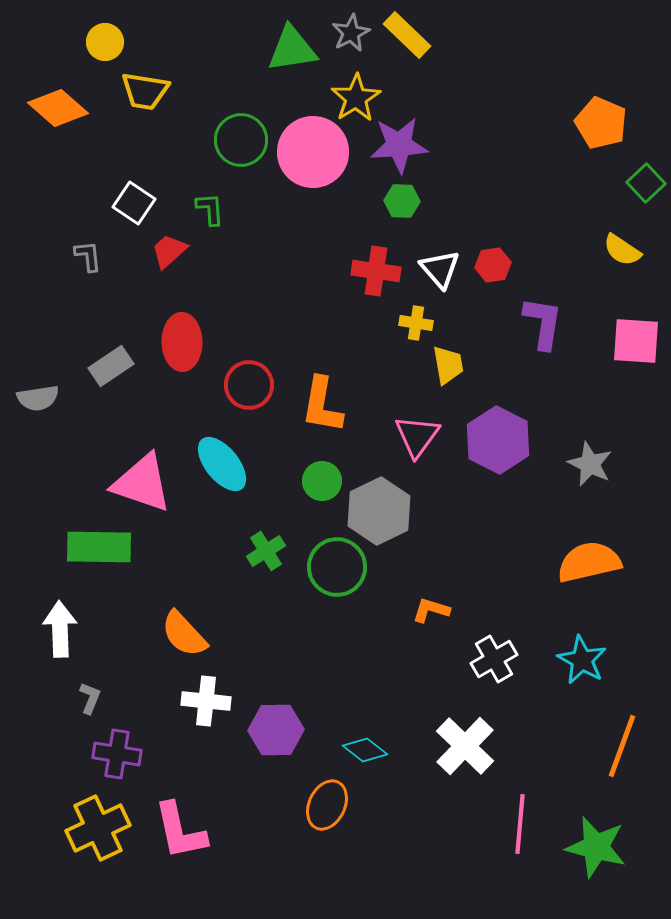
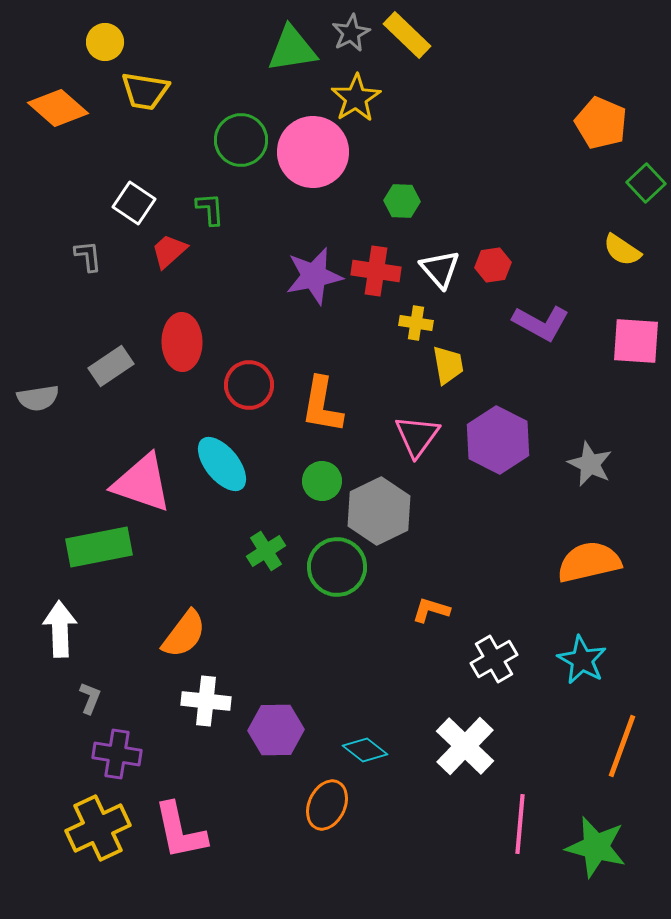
purple star at (399, 145): moved 85 px left, 131 px down; rotated 8 degrees counterclockwise
purple L-shape at (543, 323): moved 2 px left; rotated 110 degrees clockwise
green rectangle at (99, 547): rotated 12 degrees counterclockwise
orange semicircle at (184, 634): rotated 100 degrees counterclockwise
